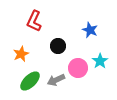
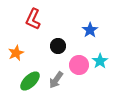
red L-shape: moved 1 px left, 2 px up
blue star: rotated 14 degrees clockwise
orange star: moved 5 px left, 1 px up
pink circle: moved 1 px right, 3 px up
gray arrow: rotated 30 degrees counterclockwise
